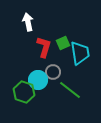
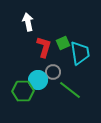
green hexagon: moved 1 px left, 1 px up; rotated 20 degrees counterclockwise
